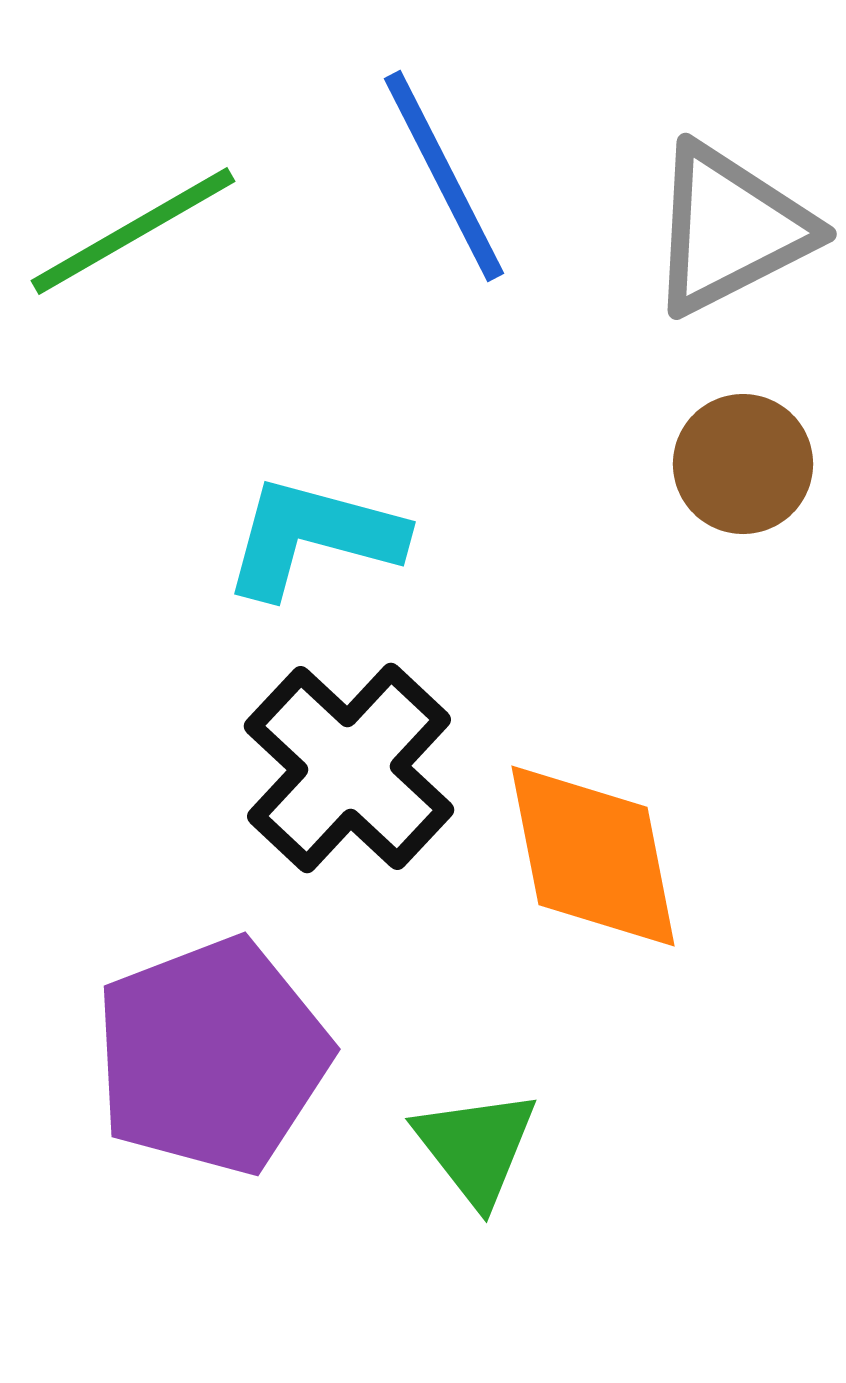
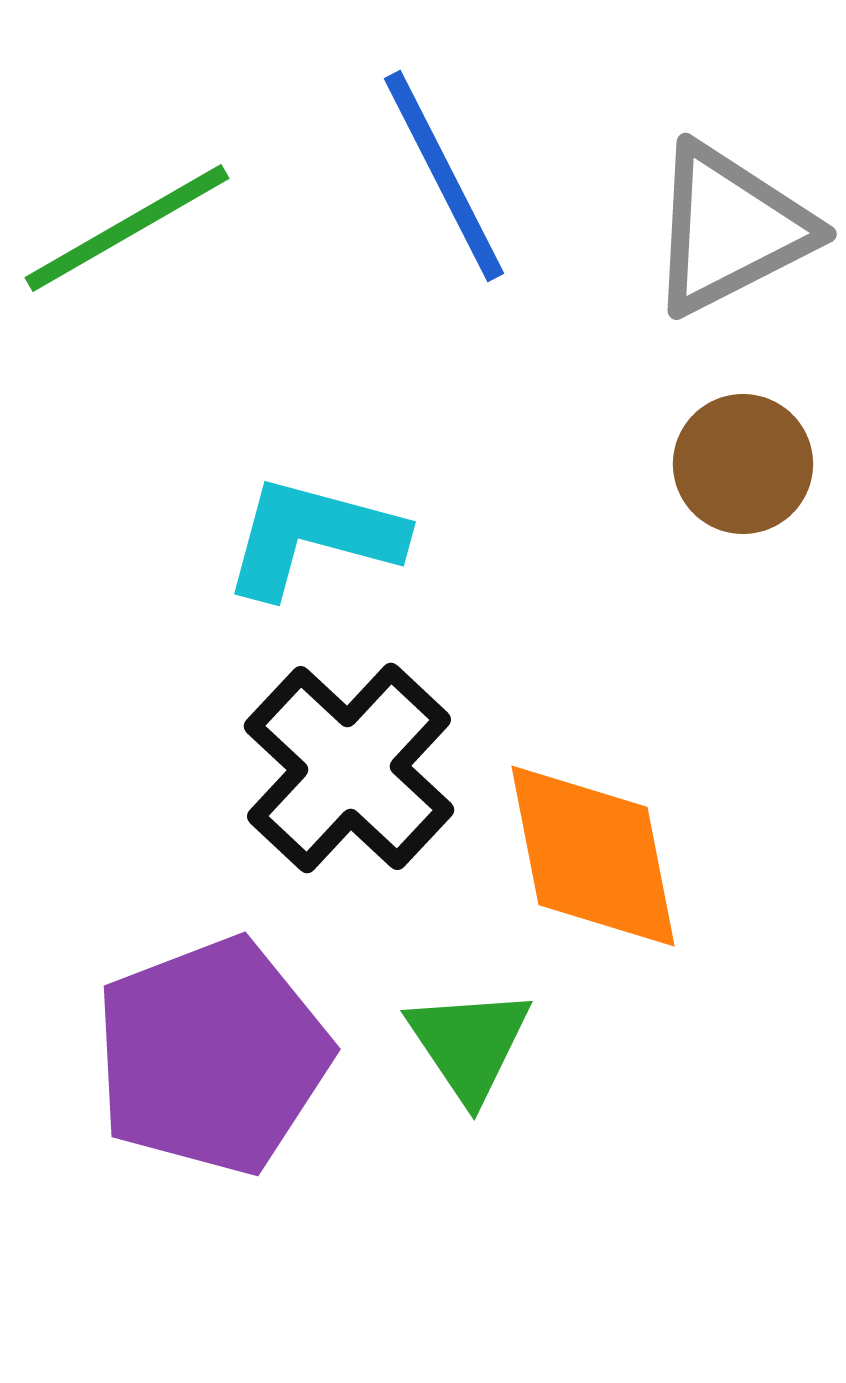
green line: moved 6 px left, 3 px up
green triangle: moved 7 px left, 103 px up; rotated 4 degrees clockwise
